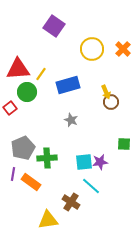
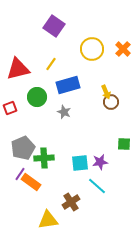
red triangle: rotated 10 degrees counterclockwise
yellow line: moved 10 px right, 10 px up
green circle: moved 10 px right, 5 px down
red square: rotated 16 degrees clockwise
gray star: moved 7 px left, 8 px up
green cross: moved 3 px left
cyan square: moved 4 px left, 1 px down
purple line: moved 7 px right; rotated 24 degrees clockwise
cyan line: moved 6 px right
brown cross: rotated 24 degrees clockwise
